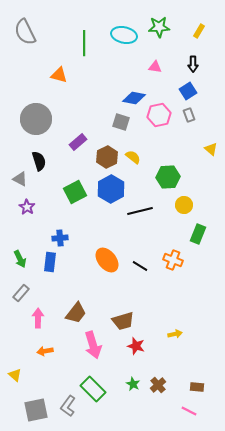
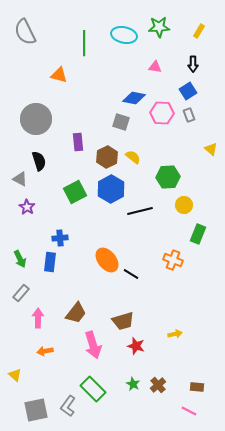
pink hexagon at (159, 115): moved 3 px right, 2 px up; rotated 15 degrees clockwise
purple rectangle at (78, 142): rotated 54 degrees counterclockwise
black line at (140, 266): moved 9 px left, 8 px down
